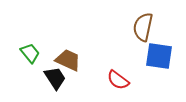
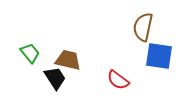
brown trapezoid: rotated 12 degrees counterclockwise
